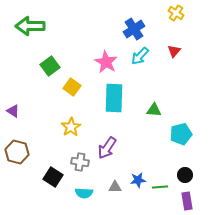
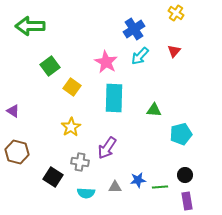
cyan semicircle: moved 2 px right
